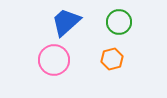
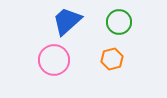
blue trapezoid: moved 1 px right, 1 px up
